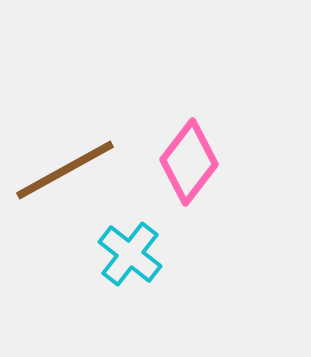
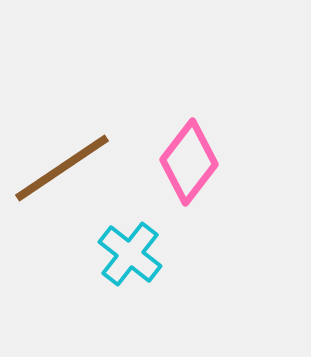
brown line: moved 3 px left, 2 px up; rotated 5 degrees counterclockwise
